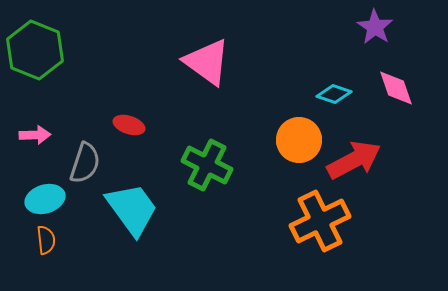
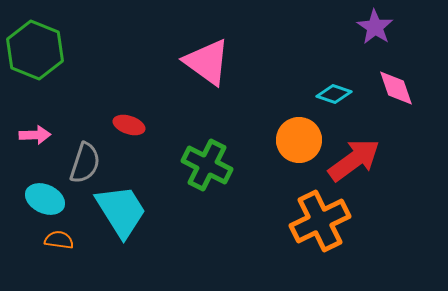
red arrow: rotated 8 degrees counterclockwise
cyan ellipse: rotated 42 degrees clockwise
cyan trapezoid: moved 11 px left, 2 px down; rotated 4 degrees clockwise
orange semicircle: moved 13 px right; rotated 76 degrees counterclockwise
